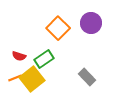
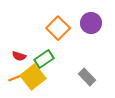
yellow square: moved 1 px right, 2 px up
